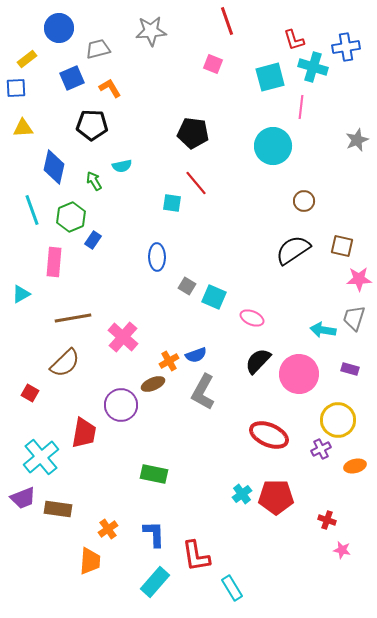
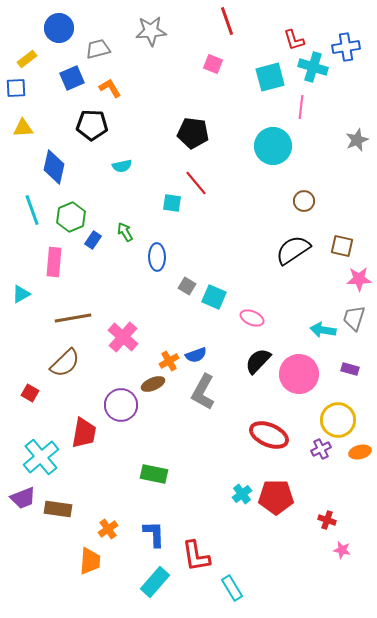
green arrow at (94, 181): moved 31 px right, 51 px down
orange ellipse at (355, 466): moved 5 px right, 14 px up
